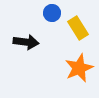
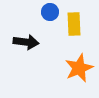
blue circle: moved 2 px left, 1 px up
yellow rectangle: moved 4 px left, 4 px up; rotated 30 degrees clockwise
